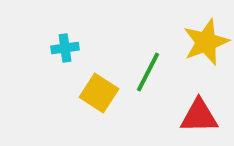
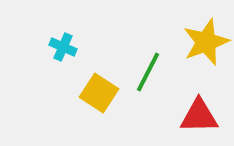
cyan cross: moved 2 px left, 1 px up; rotated 32 degrees clockwise
